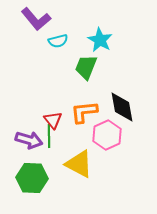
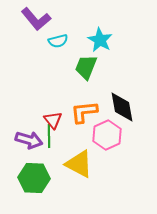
green hexagon: moved 2 px right
